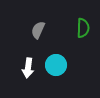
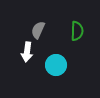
green semicircle: moved 6 px left, 3 px down
white arrow: moved 1 px left, 16 px up
